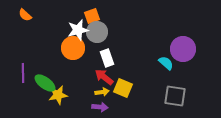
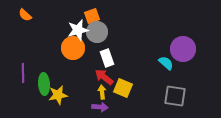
green ellipse: moved 1 px left, 1 px down; rotated 50 degrees clockwise
yellow arrow: rotated 88 degrees counterclockwise
